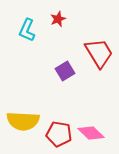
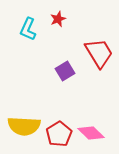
cyan L-shape: moved 1 px right, 1 px up
yellow semicircle: moved 1 px right, 5 px down
red pentagon: rotated 30 degrees clockwise
